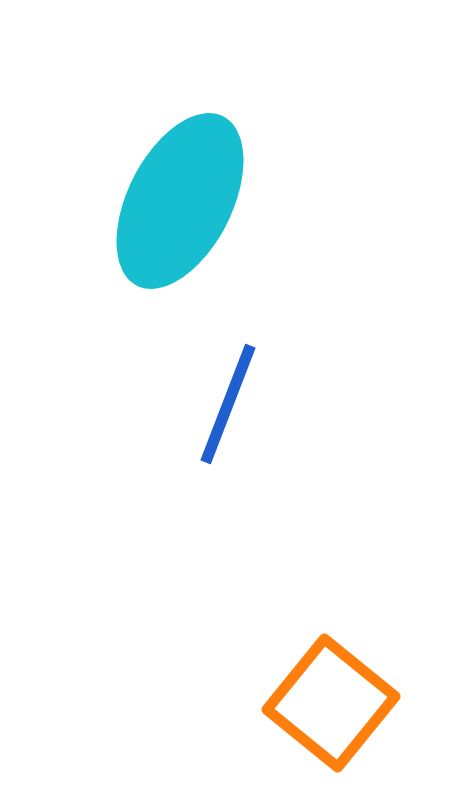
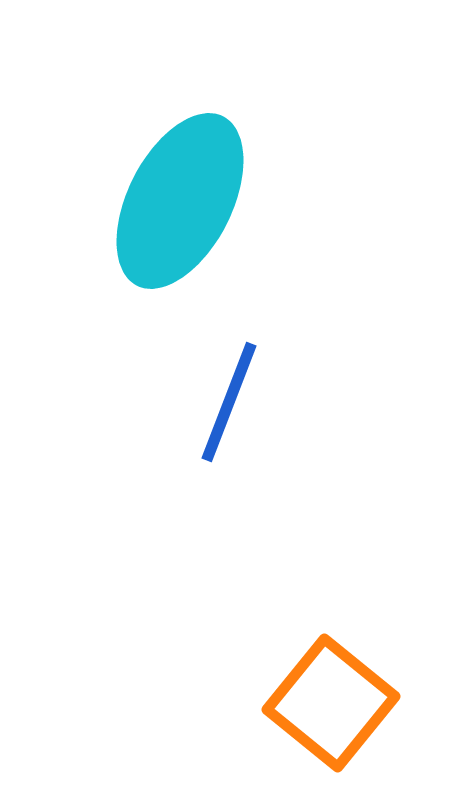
blue line: moved 1 px right, 2 px up
